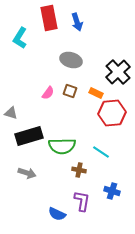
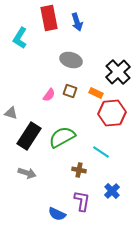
pink semicircle: moved 1 px right, 2 px down
black rectangle: rotated 40 degrees counterclockwise
green semicircle: moved 9 px up; rotated 152 degrees clockwise
blue cross: rotated 28 degrees clockwise
